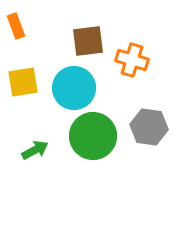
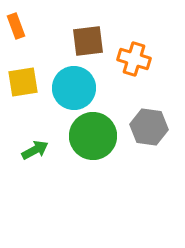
orange cross: moved 2 px right, 1 px up
